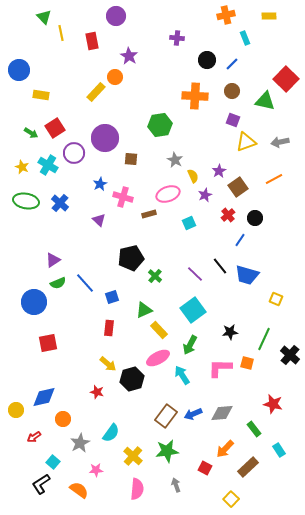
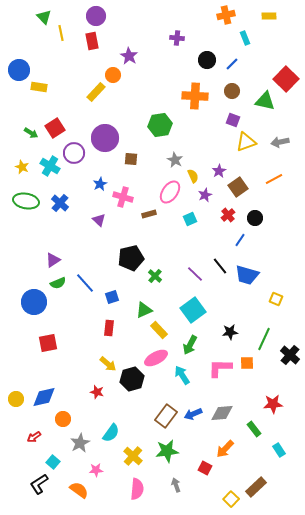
purple circle at (116, 16): moved 20 px left
orange circle at (115, 77): moved 2 px left, 2 px up
yellow rectangle at (41, 95): moved 2 px left, 8 px up
cyan cross at (48, 165): moved 2 px right, 1 px down
pink ellipse at (168, 194): moved 2 px right, 2 px up; rotated 35 degrees counterclockwise
cyan square at (189, 223): moved 1 px right, 4 px up
pink ellipse at (158, 358): moved 2 px left
orange square at (247, 363): rotated 16 degrees counterclockwise
red star at (273, 404): rotated 18 degrees counterclockwise
yellow circle at (16, 410): moved 11 px up
brown rectangle at (248, 467): moved 8 px right, 20 px down
black L-shape at (41, 484): moved 2 px left
